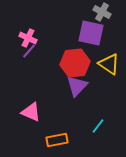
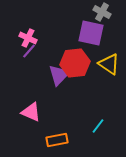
purple triangle: moved 18 px left, 11 px up
